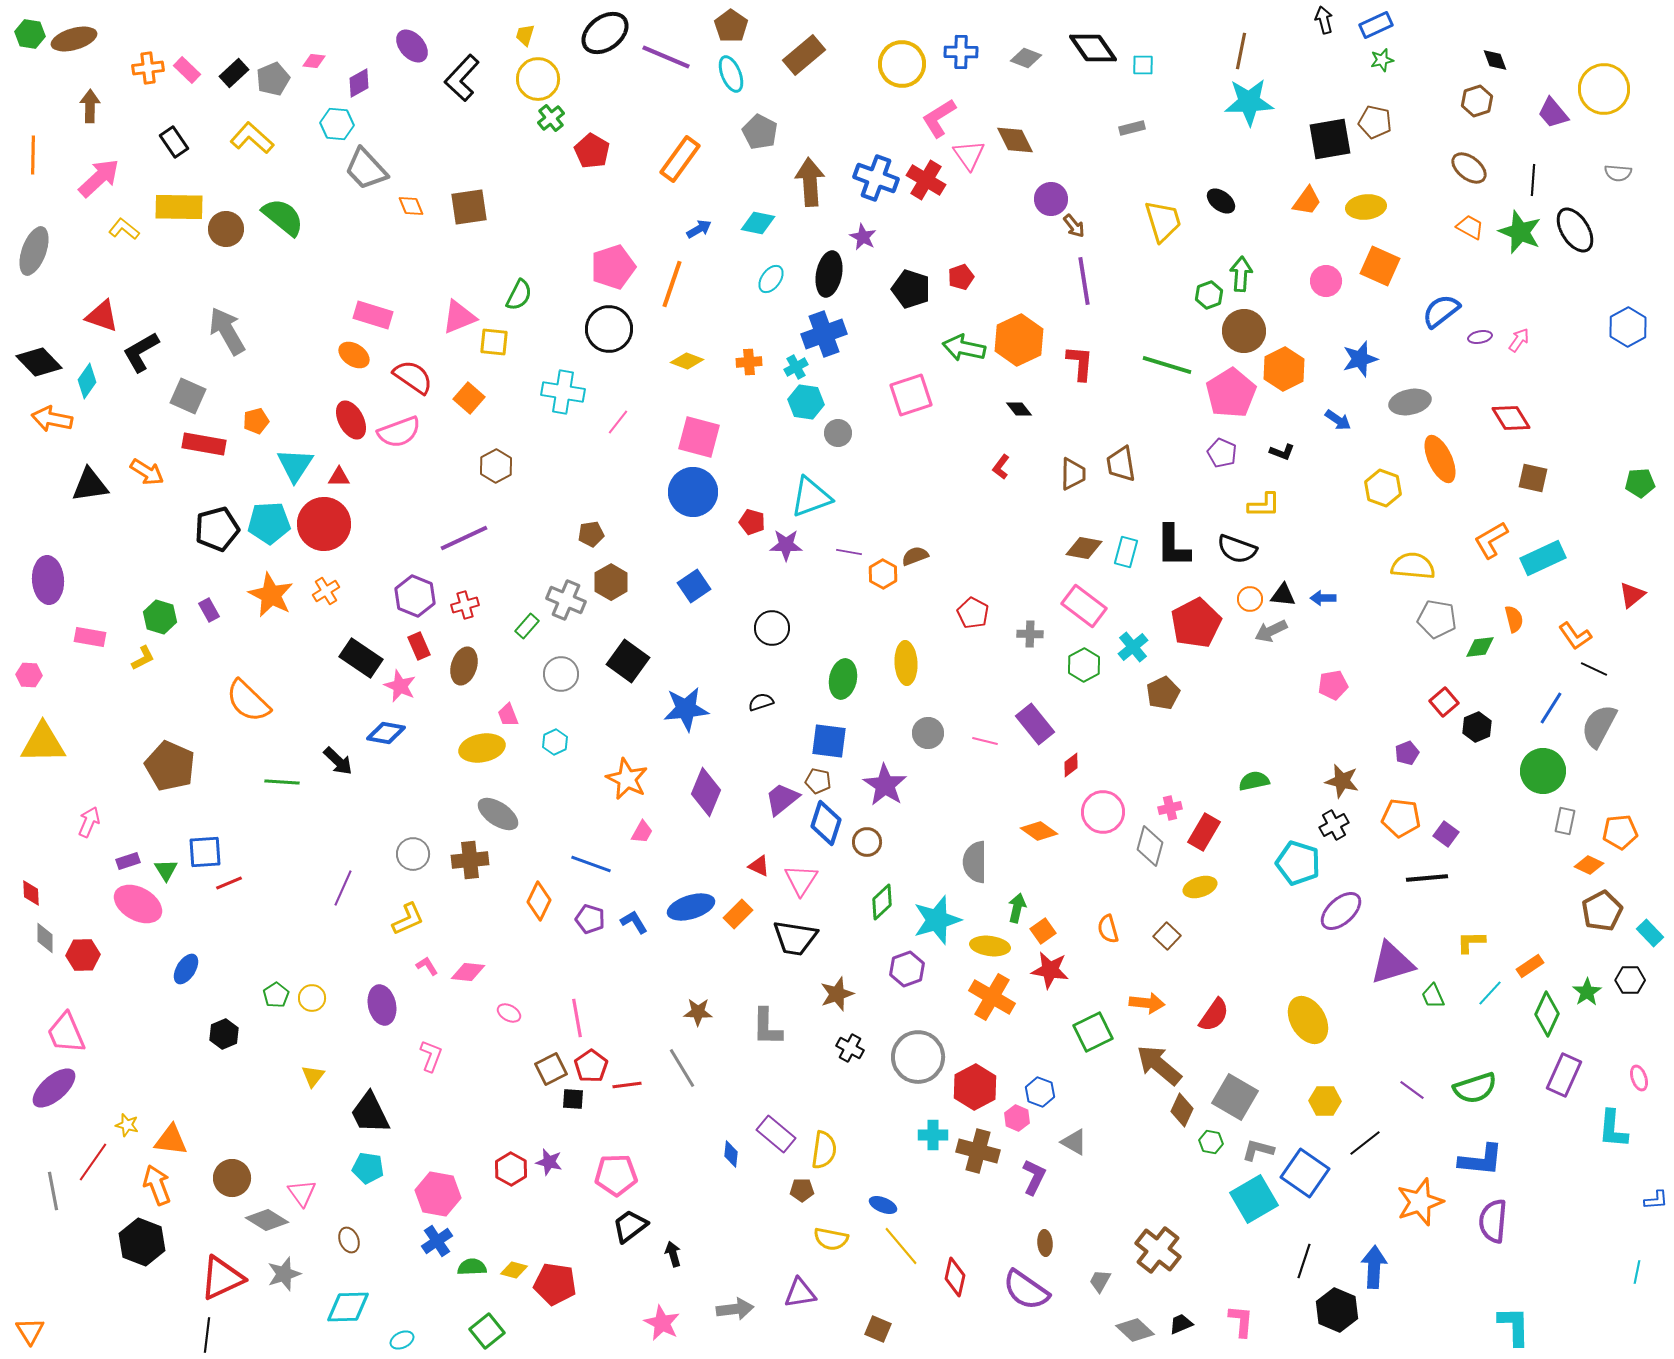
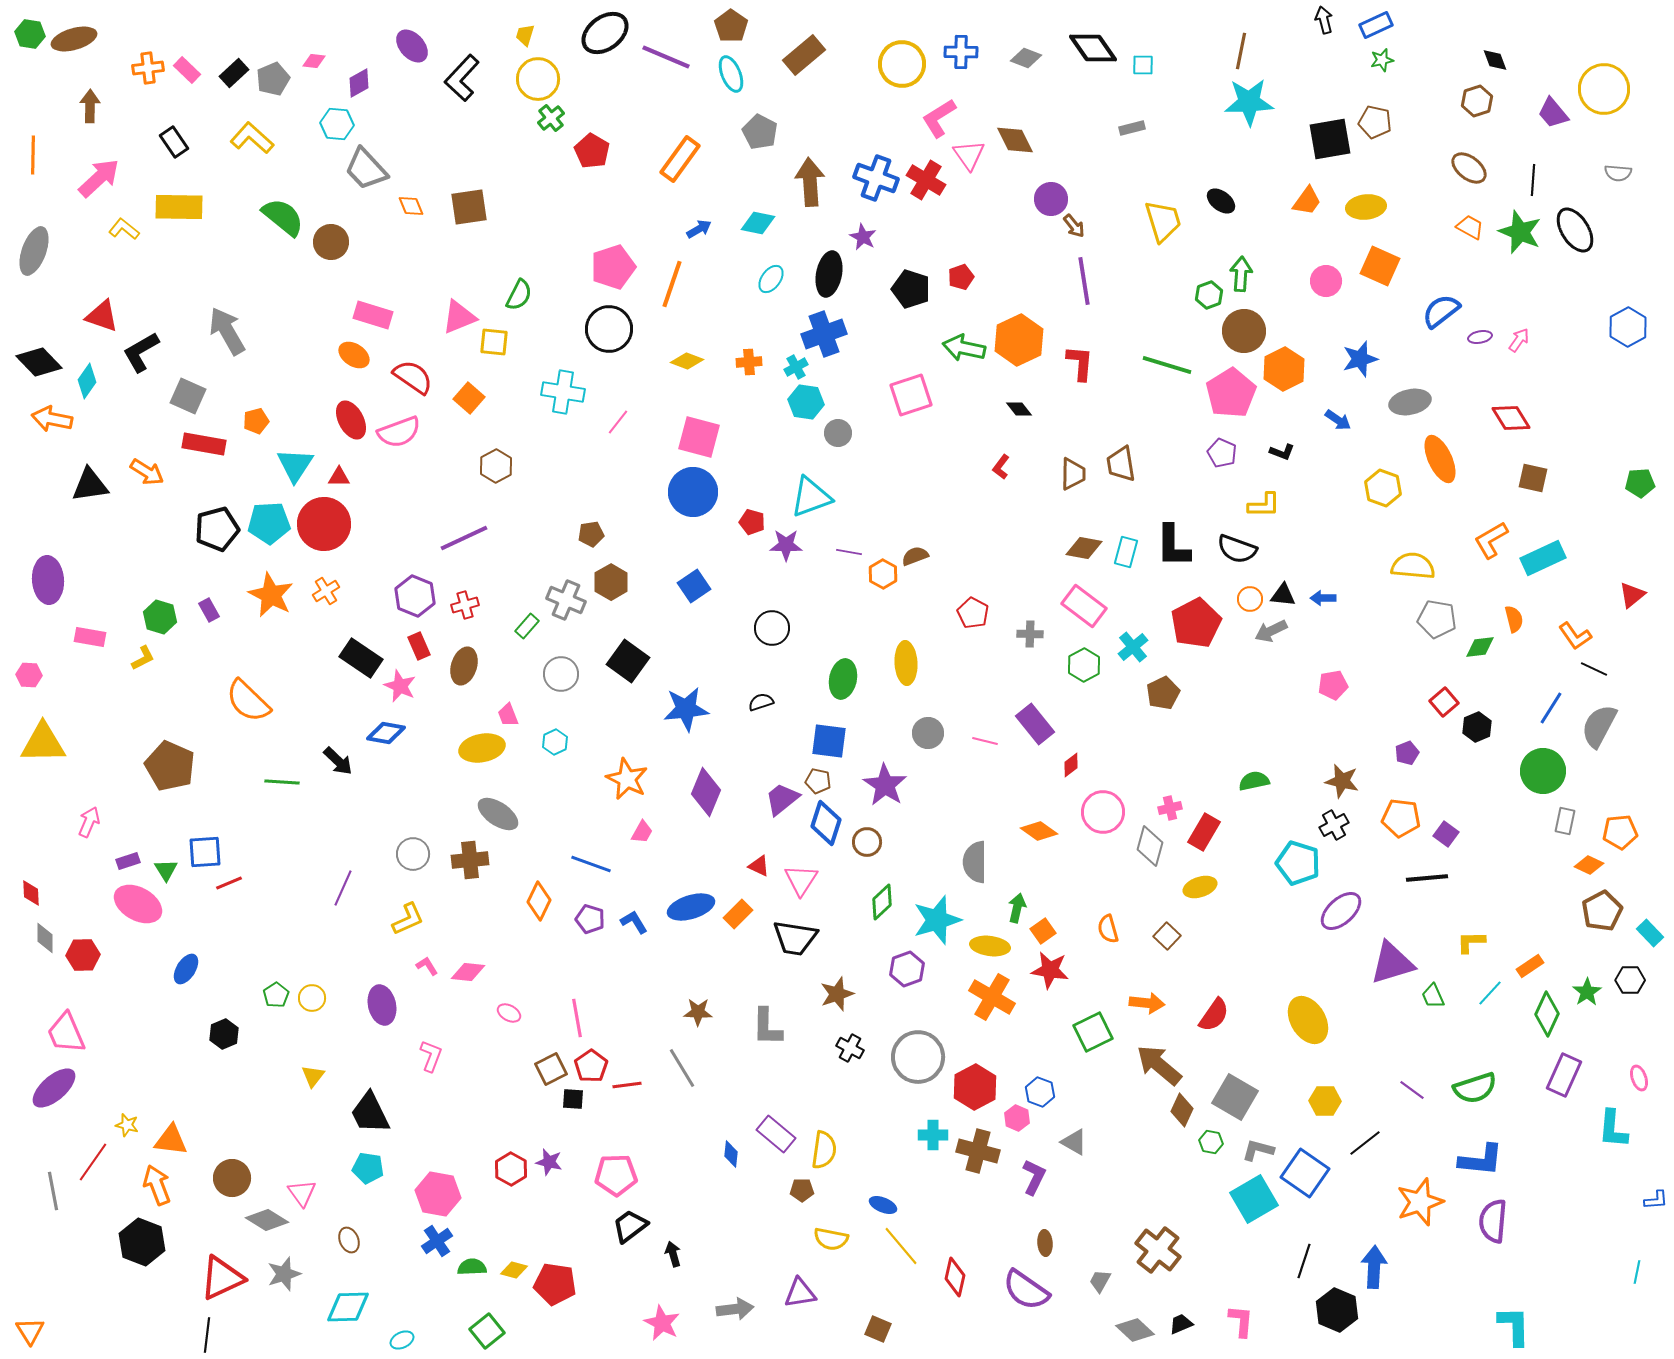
brown circle at (226, 229): moved 105 px right, 13 px down
